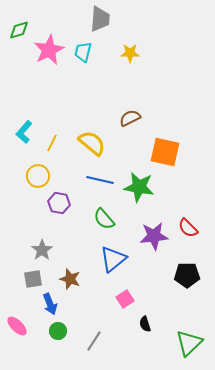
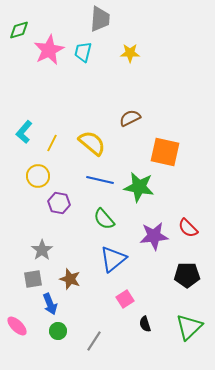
green triangle: moved 16 px up
